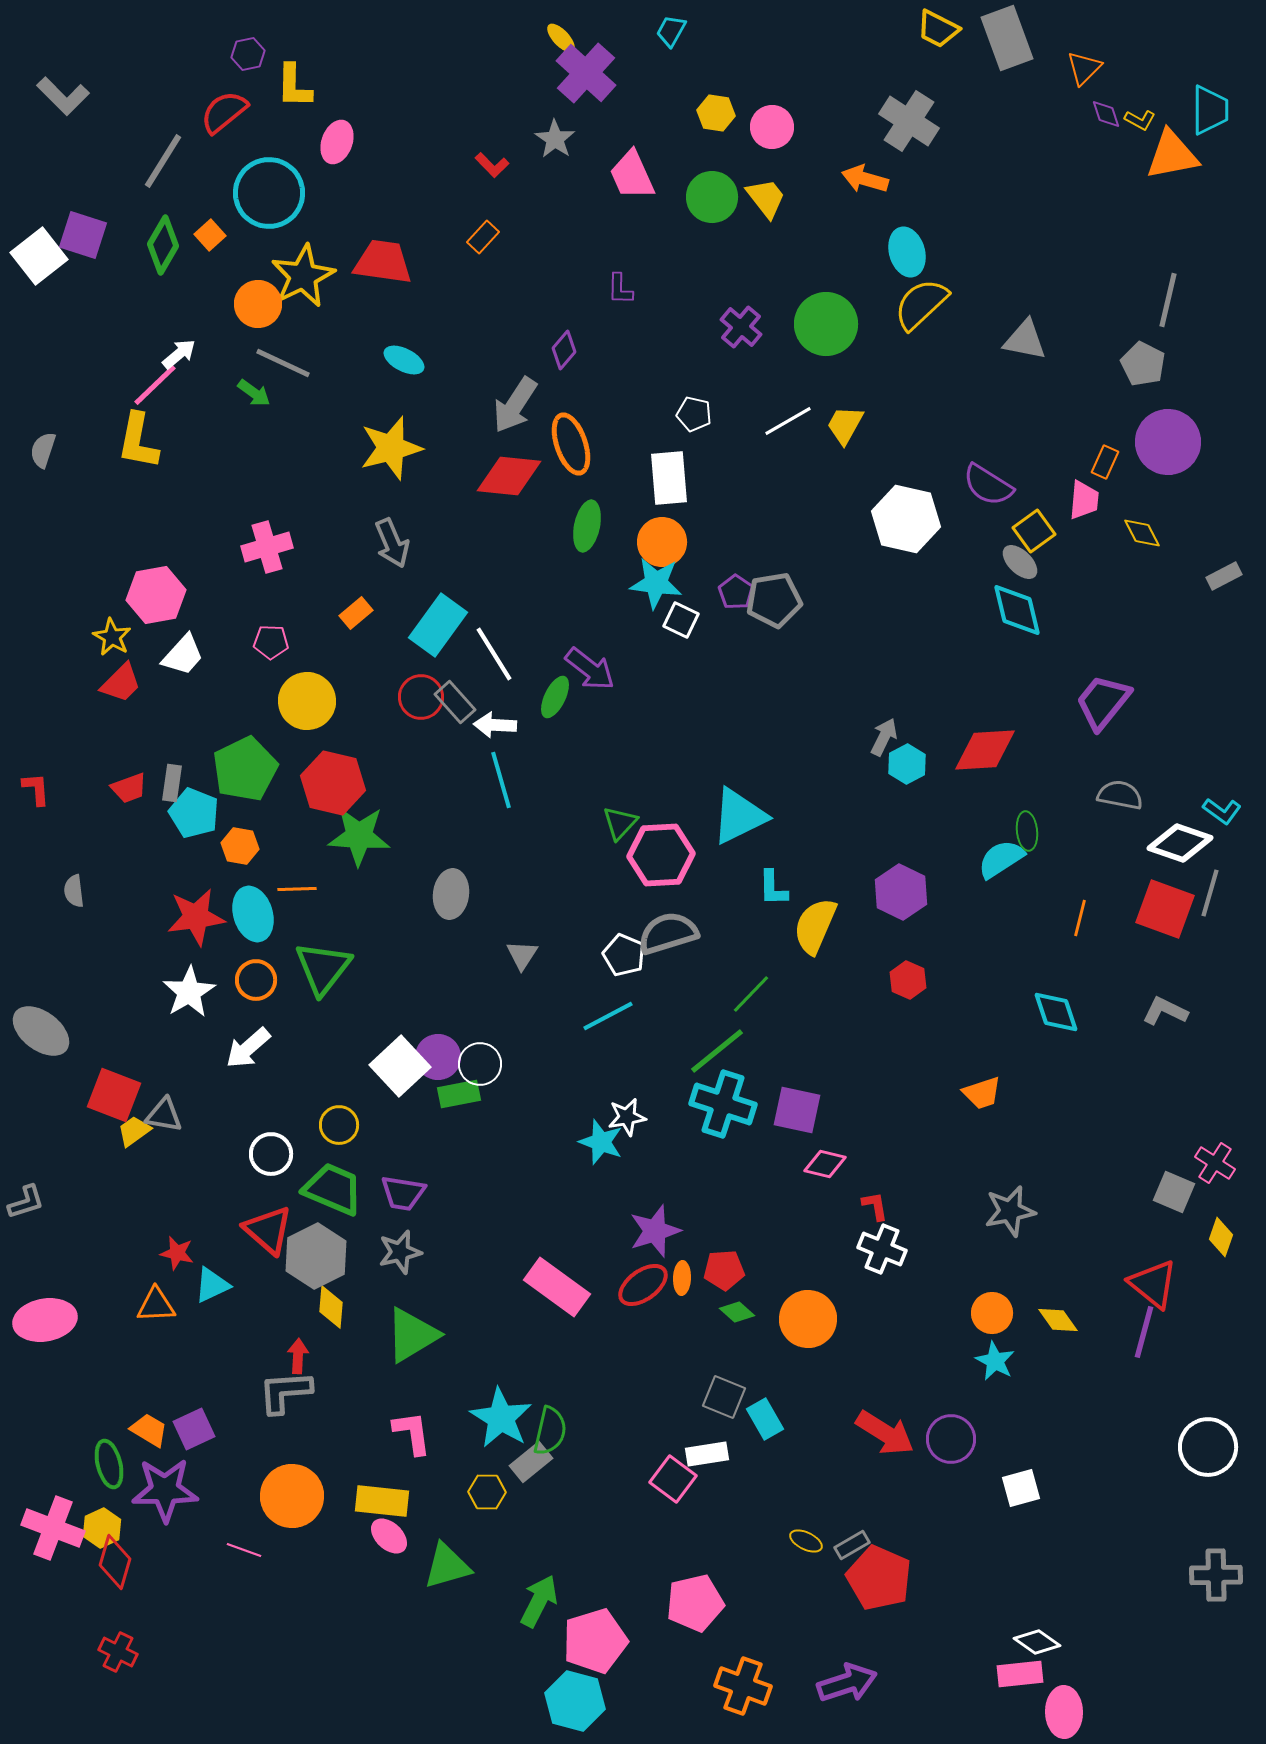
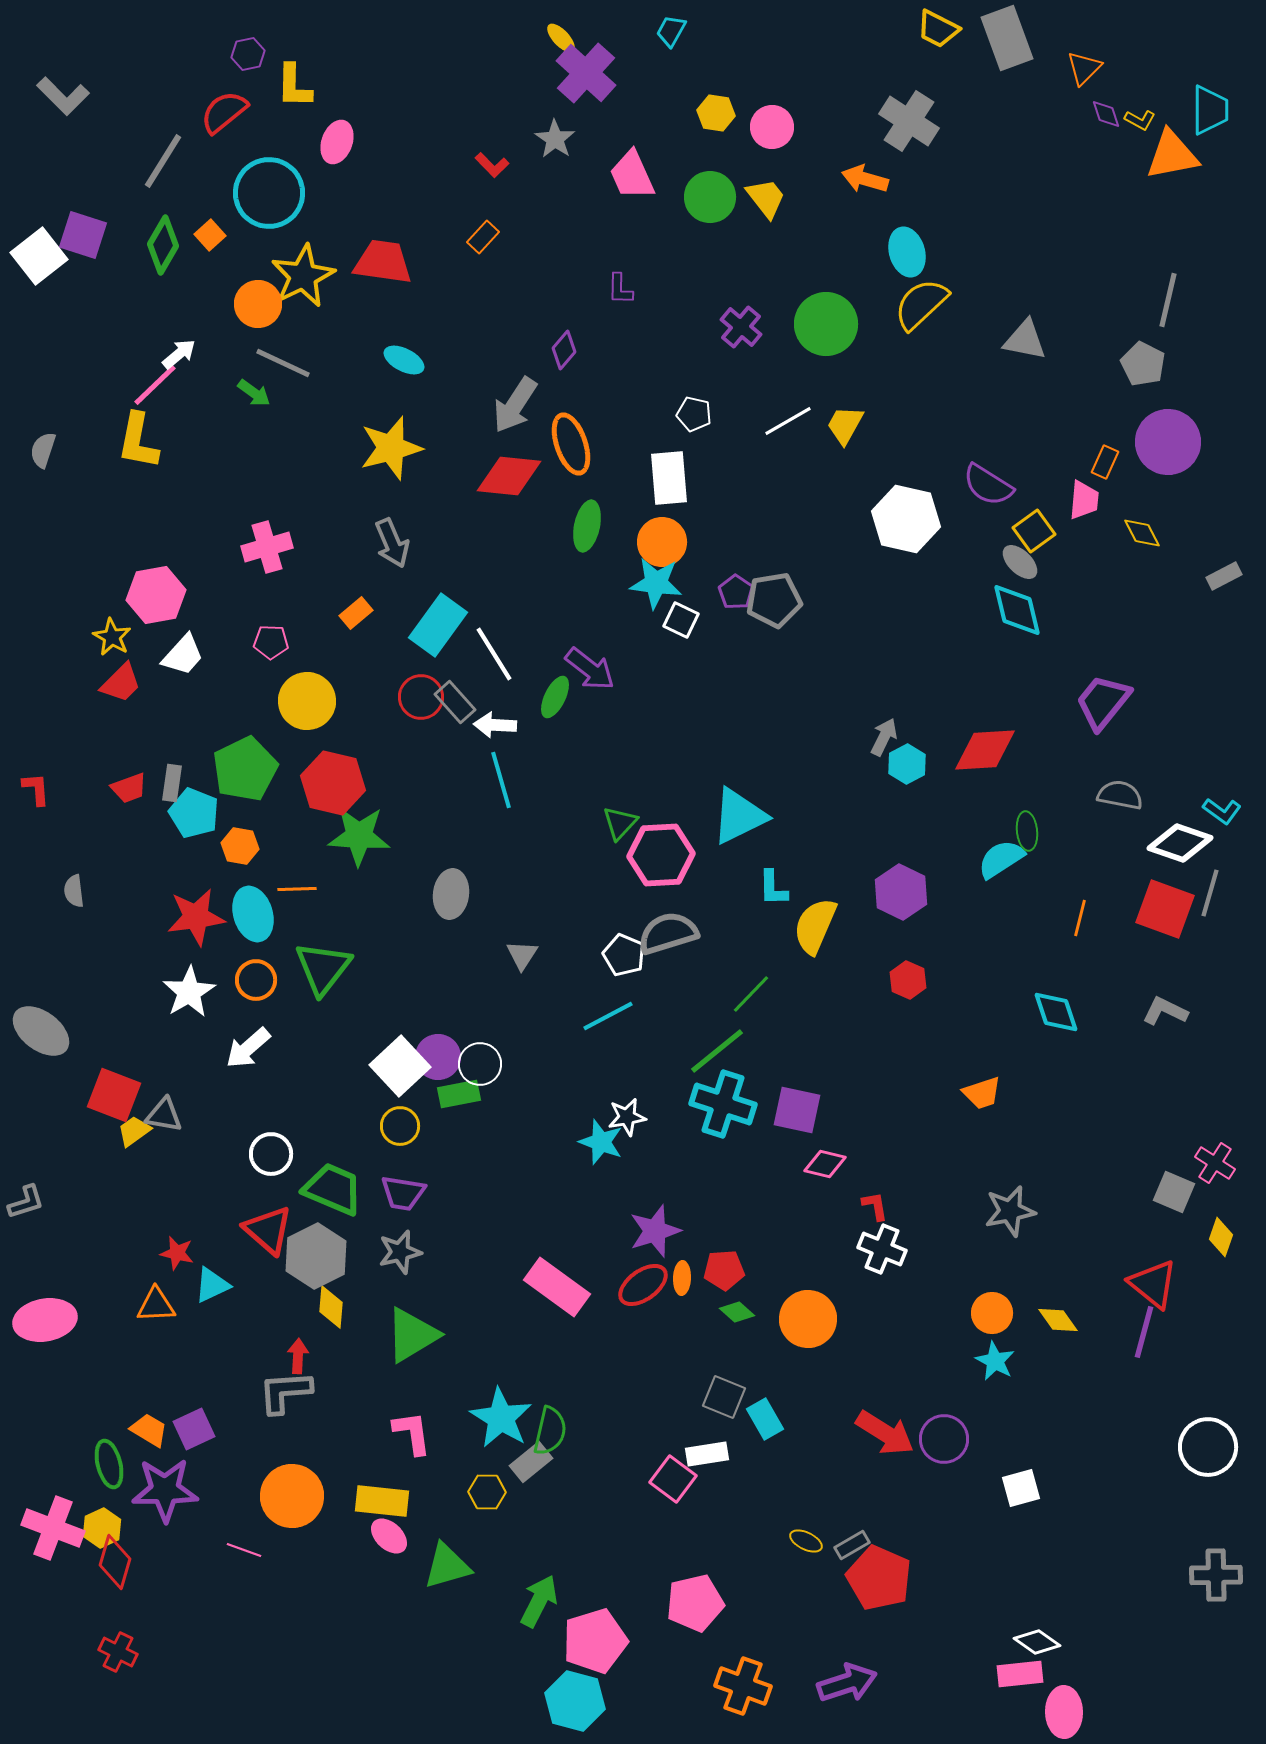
green circle at (712, 197): moved 2 px left
yellow circle at (339, 1125): moved 61 px right, 1 px down
purple circle at (951, 1439): moved 7 px left
